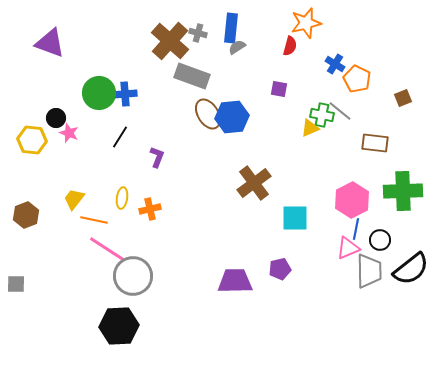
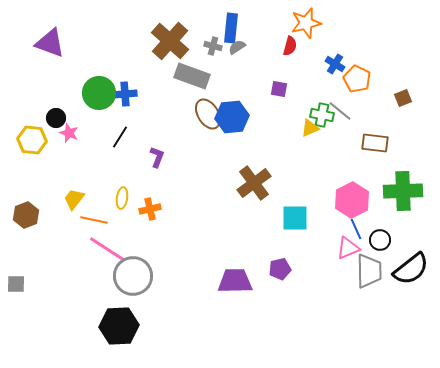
gray cross at (198, 33): moved 15 px right, 13 px down
blue line at (356, 229): rotated 35 degrees counterclockwise
